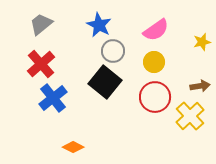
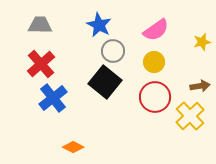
gray trapezoid: moved 1 px left, 1 px down; rotated 40 degrees clockwise
